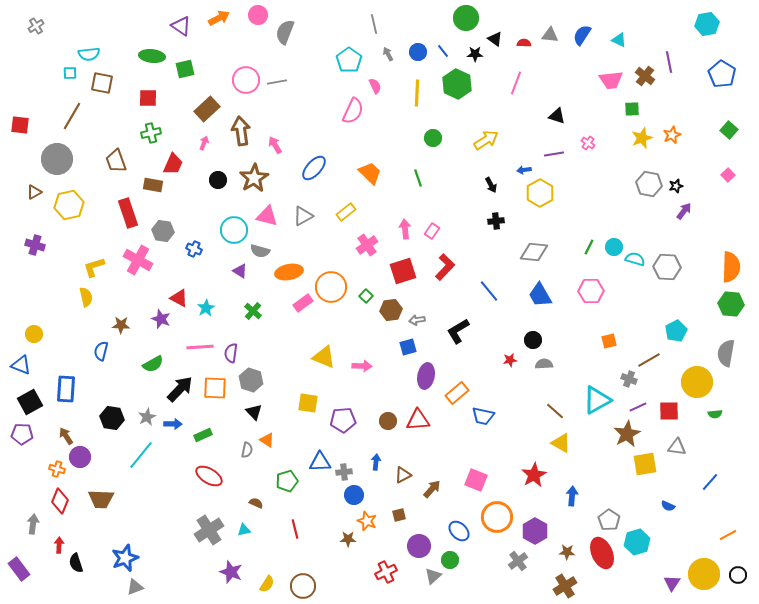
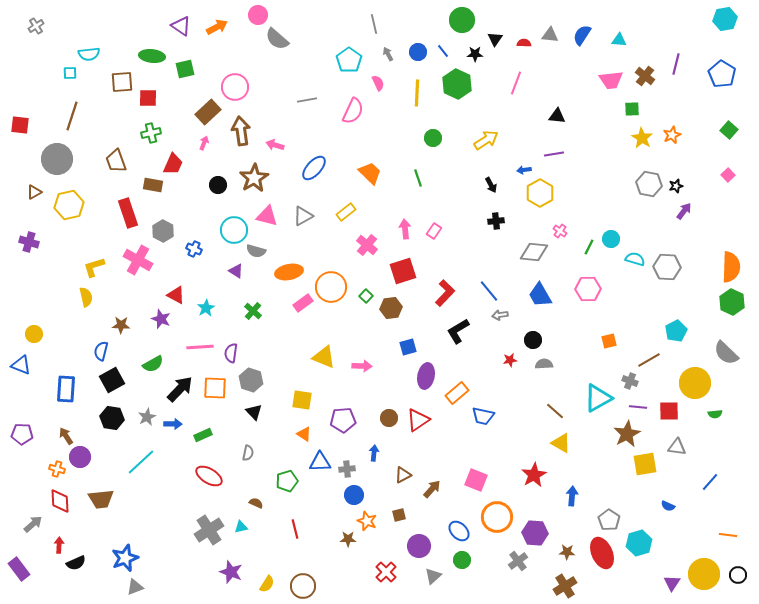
orange arrow at (219, 18): moved 2 px left, 9 px down
green circle at (466, 18): moved 4 px left, 2 px down
cyan hexagon at (707, 24): moved 18 px right, 5 px up
gray semicircle at (285, 32): moved 8 px left, 7 px down; rotated 70 degrees counterclockwise
black triangle at (495, 39): rotated 28 degrees clockwise
cyan triangle at (619, 40): rotated 21 degrees counterclockwise
purple line at (669, 62): moved 7 px right, 2 px down; rotated 25 degrees clockwise
pink circle at (246, 80): moved 11 px left, 7 px down
gray line at (277, 82): moved 30 px right, 18 px down
brown square at (102, 83): moved 20 px right, 1 px up; rotated 15 degrees counterclockwise
pink semicircle at (375, 86): moved 3 px right, 3 px up
brown rectangle at (207, 109): moved 1 px right, 3 px down
brown line at (72, 116): rotated 12 degrees counterclockwise
black triangle at (557, 116): rotated 12 degrees counterclockwise
yellow star at (642, 138): rotated 20 degrees counterclockwise
pink cross at (588, 143): moved 28 px left, 88 px down
pink arrow at (275, 145): rotated 42 degrees counterclockwise
black circle at (218, 180): moved 5 px down
gray hexagon at (163, 231): rotated 20 degrees clockwise
pink rectangle at (432, 231): moved 2 px right
purple cross at (35, 245): moved 6 px left, 3 px up
pink cross at (367, 245): rotated 15 degrees counterclockwise
cyan circle at (614, 247): moved 3 px left, 8 px up
gray semicircle at (260, 251): moved 4 px left
red L-shape at (445, 267): moved 26 px down
purple triangle at (240, 271): moved 4 px left
pink hexagon at (591, 291): moved 3 px left, 2 px up
red triangle at (179, 298): moved 3 px left, 3 px up
green hexagon at (731, 304): moved 1 px right, 2 px up; rotated 20 degrees clockwise
brown hexagon at (391, 310): moved 2 px up
gray arrow at (417, 320): moved 83 px right, 5 px up
gray semicircle at (726, 353): rotated 56 degrees counterclockwise
gray cross at (629, 379): moved 1 px right, 2 px down
yellow circle at (697, 382): moved 2 px left, 1 px down
cyan triangle at (597, 400): moved 1 px right, 2 px up
black square at (30, 402): moved 82 px right, 22 px up
yellow square at (308, 403): moved 6 px left, 3 px up
purple line at (638, 407): rotated 30 degrees clockwise
red triangle at (418, 420): rotated 30 degrees counterclockwise
brown circle at (388, 421): moved 1 px right, 3 px up
orange triangle at (267, 440): moved 37 px right, 6 px up
gray semicircle at (247, 450): moved 1 px right, 3 px down
cyan line at (141, 455): moved 7 px down; rotated 8 degrees clockwise
blue arrow at (376, 462): moved 2 px left, 9 px up
gray cross at (344, 472): moved 3 px right, 3 px up
brown trapezoid at (101, 499): rotated 8 degrees counterclockwise
red diamond at (60, 501): rotated 25 degrees counterclockwise
gray arrow at (33, 524): rotated 42 degrees clockwise
cyan triangle at (244, 530): moved 3 px left, 3 px up
purple hexagon at (535, 531): moved 2 px down; rotated 25 degrees counterclockwise
orange line at (728, 535): rotated 36 degrees clockwise
cyan hexagon at (637, 542): moved 2 px right, 1 px down
green circle at (450, 560): moved 12 px right
black semicircle at (76, 563): rotated 96 degrees counterclockwise
red cross at (386, 572): rotated 20 degrees counterclockwise
